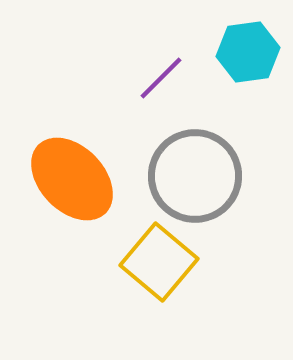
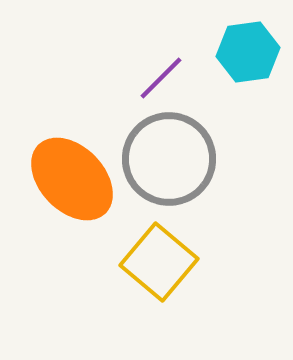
gray circle: moved 26 px left, 17 px up
